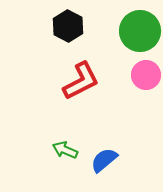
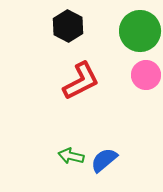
green arrow: moved 6 px right, 6 px down; rotated 10 degrees counterclockwise
